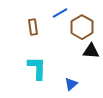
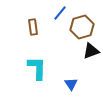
blue line: rotated 21 degrees counterclockwise
brown hexagon: rotated 15 degrees clockwise
black triangle: rotated 24 degrees counterclockwise
blue triangle: rotated 24 degrees counterclockwise
